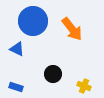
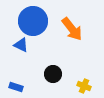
blue triangle: moved 4 px right, 4 px up
